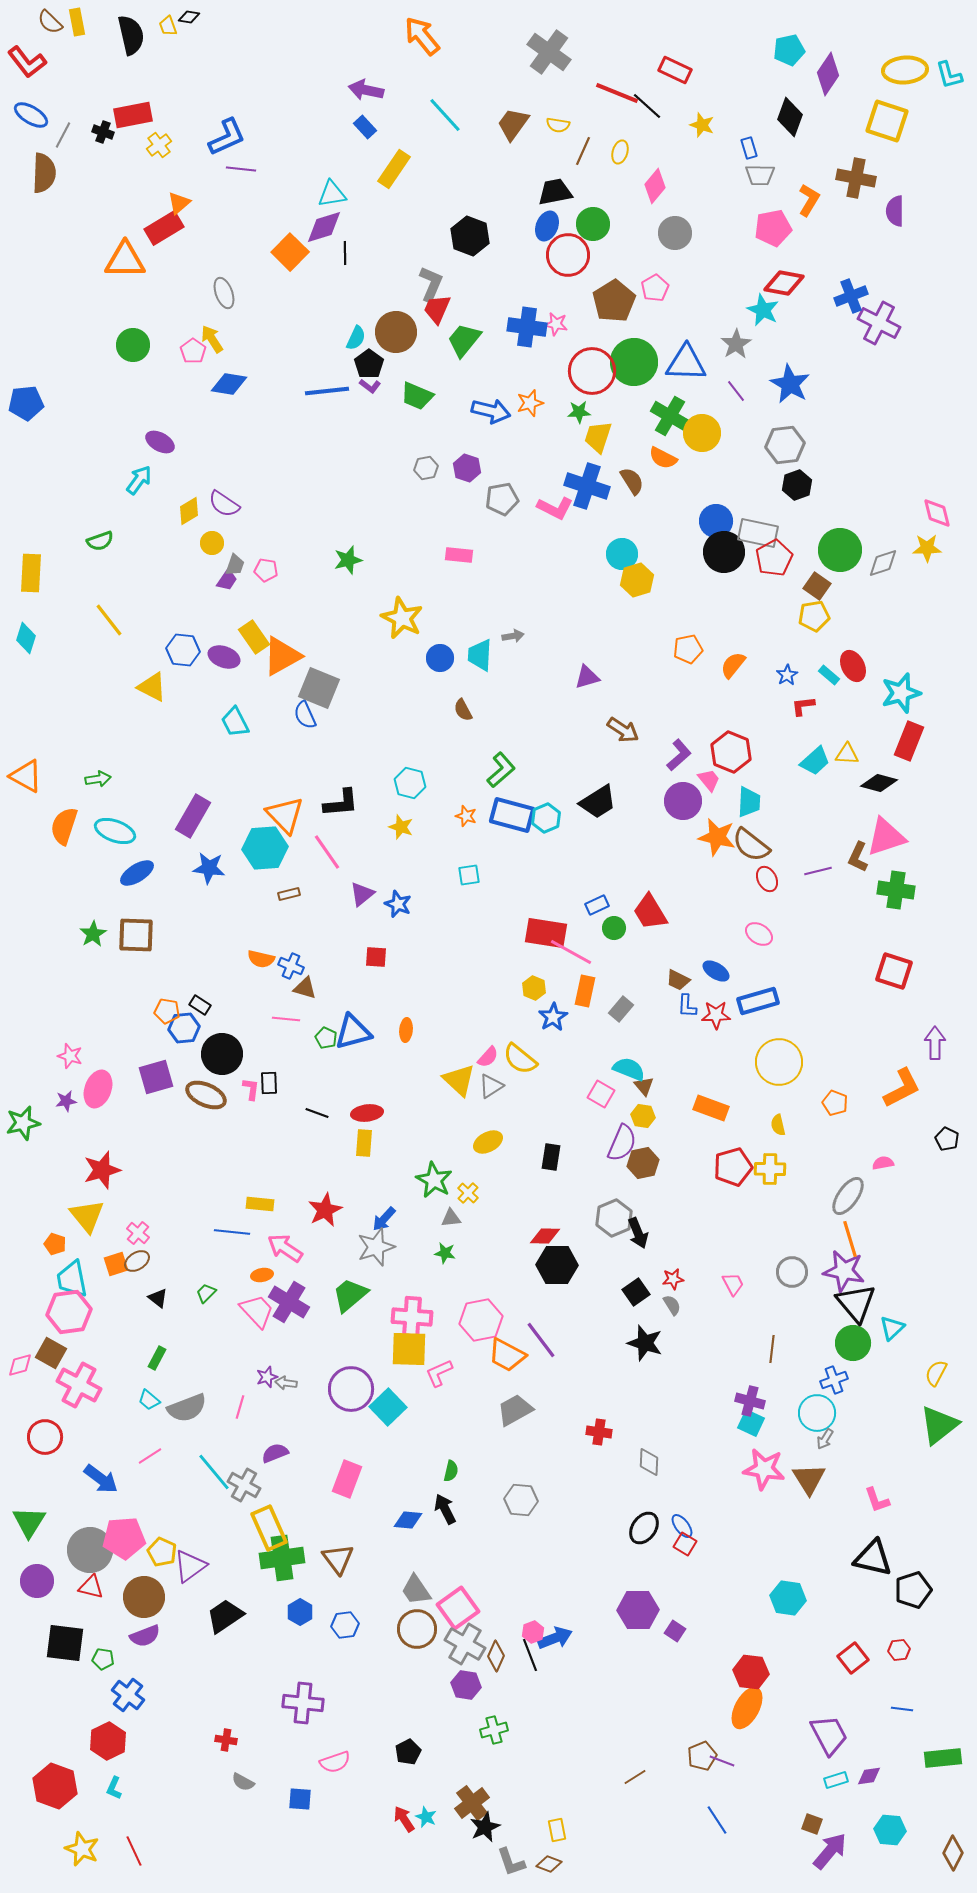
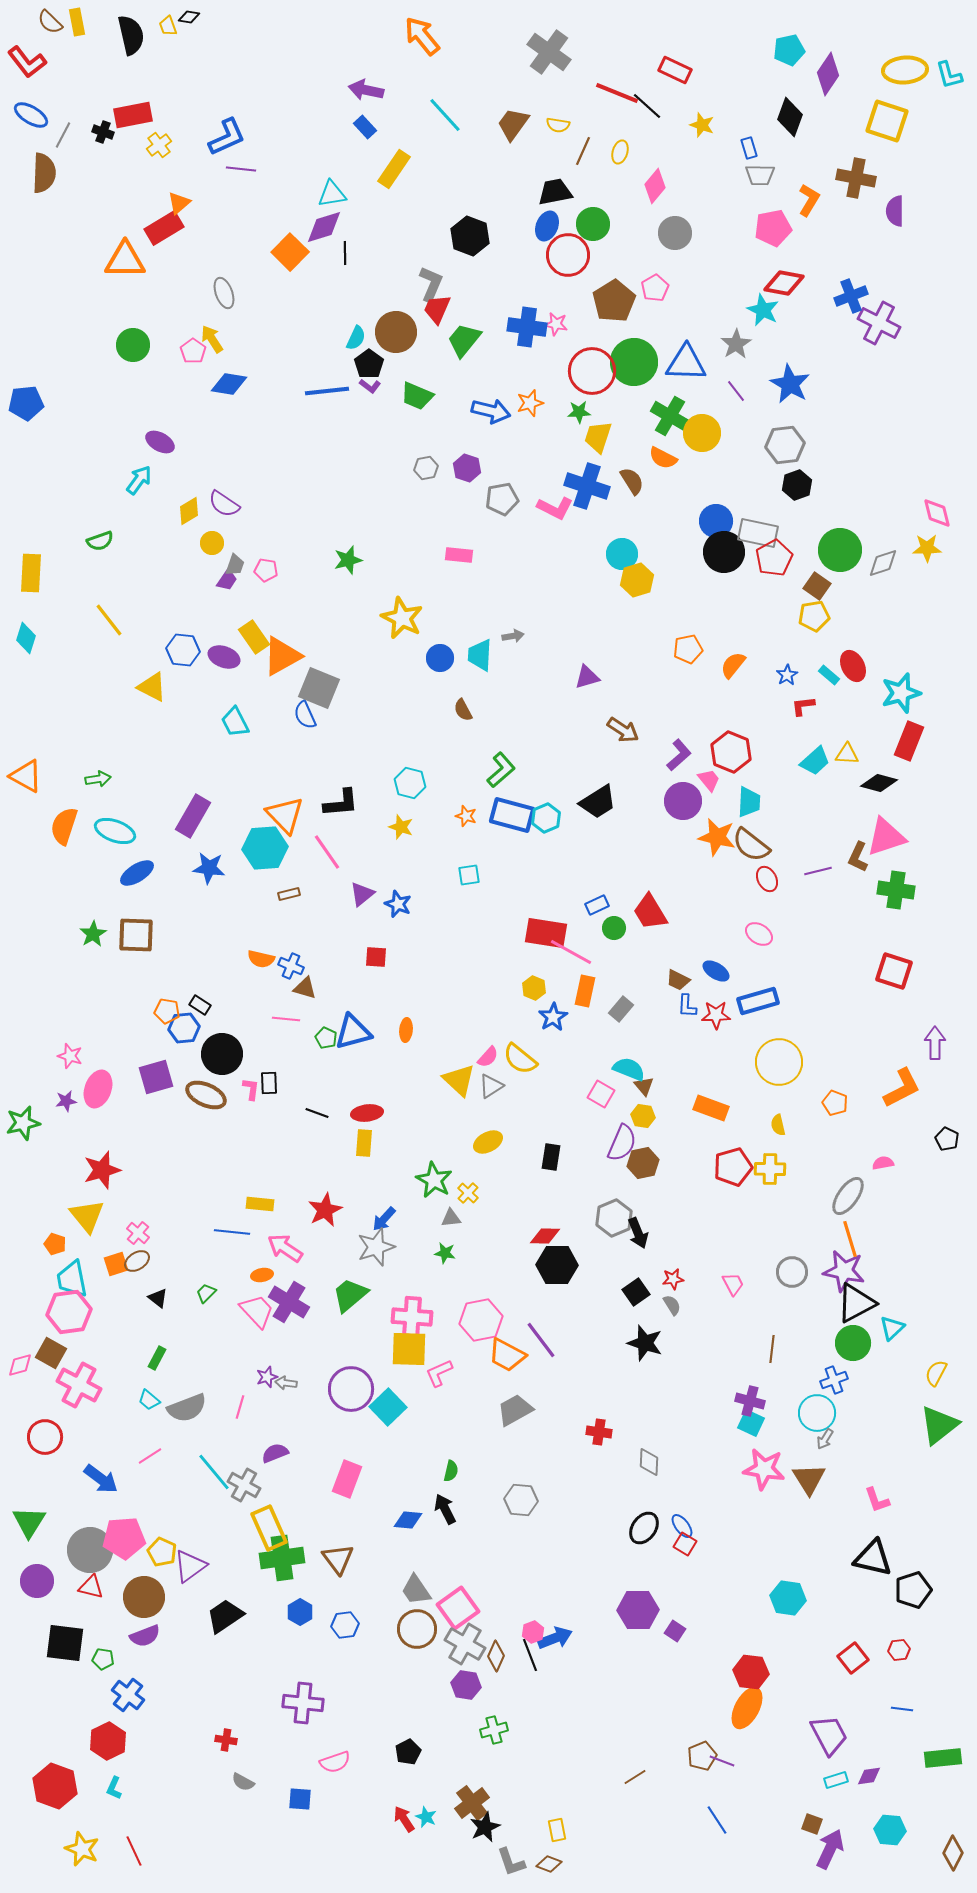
black triangle at (856, 1303): rotated 42 degrees clockwise
purple arrow at (830, 1851): moved 2 px up; rotated 15 degrees counterclockwise
